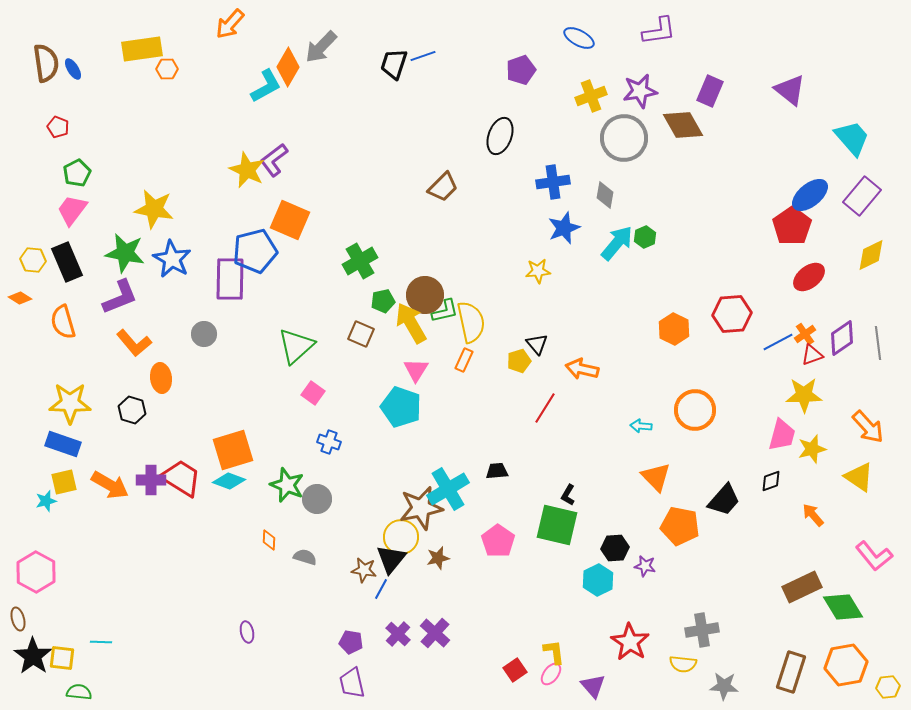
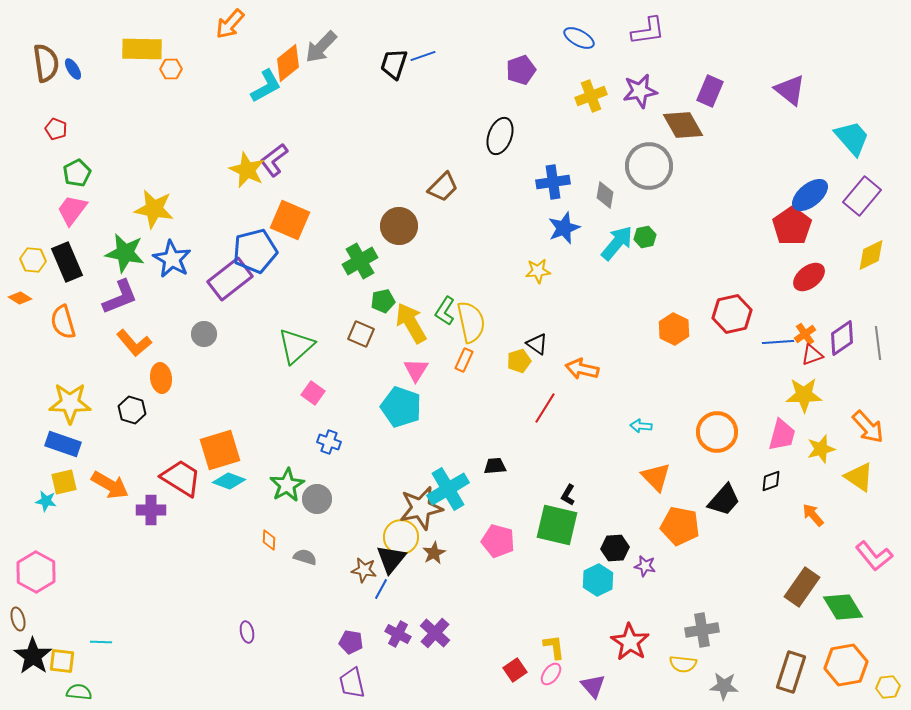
purple L-shape at (659, 31): moved 11 px left
yellow rectangle at (142, 49): rotated 9 degrees clockwise
orange diamond at (288, 67): moved 4 px up; rotated 21 degrees clockwise
orange hexagon at (167, 69): moved 4 px right
red pentagon at (58, 127): moved 2 px left, 2 px down
gray circle at (624, 138): moved 25 px right, 28 px down
green hexagon at (645, 237): rotated 10 degrees clockwise
purple rectangle at (230, 279): rotated 51 degrees clockwise
brown circle at (425, 295): moved 26 px left, 69 px up
green L-shape at (445, 311): rotated 136 degrees clockwise
red hexagon at (732, 314): rotated 9 degrees counterclockwise
blue line at (778, 342): rotated 24 degrees clockwise
black triangle at (537, 344): rotated 15 degrees counterclockwise
orange circle at (695, 410): moved 22 px right, 22 px down
yellow star at (812, 449): moved 9 px right
orange square at (233, 450): moved 13 px left
black trapezoid at (497, 471): moved 2 px left, 5 px up
purple cross at (151, 480): moved 30 px down
green star at (287, 485): rotated 20 degrees clockwise
cyan star at (46, 501): rotated 25 degrees clockwise
pink pentagon at (498, 541): rotated 20 degrees counterclockwise
brown star at (438, 558): moved 4 px left, 5 px up; rotated 15 degrees counterclockwise
brown rectangle at (802, 587): rotated 30 degrees counterclockwise
purple cross at (398, 634): rotated 15 degrees counterclockwise
yellow L-shape at (554, 652): moved 5 px up
yellow square at (62, 658): moved 3 px down
